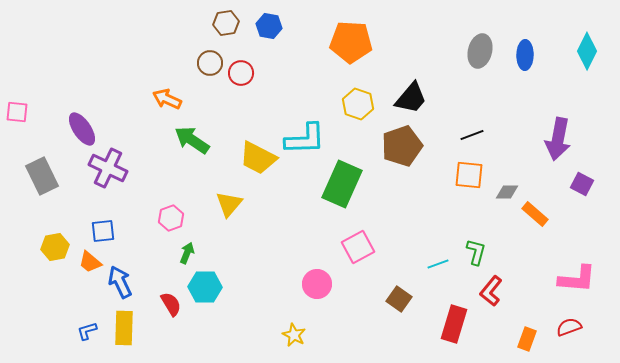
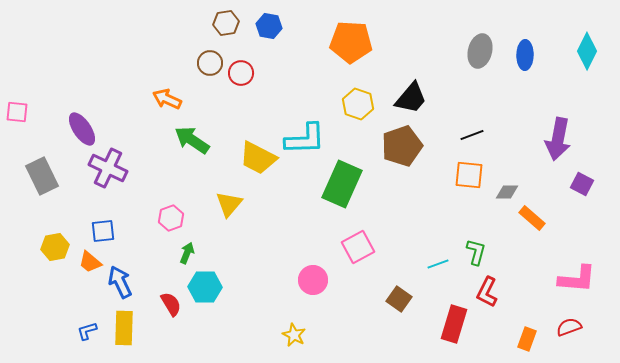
orange rectangle at (535, 214): moved 3 px left, 4 px down
pink circle at (317, 284): moved 4 px left, 4 px up
red L-shape at (491, 291): moved 4 px left, 1 px down; rotated 12 degrees counterclockwise
